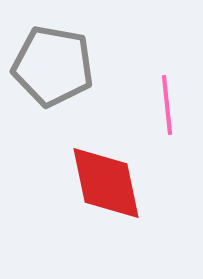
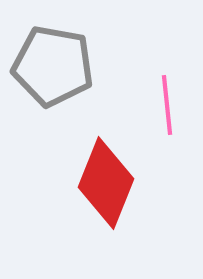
red diamond: rotated 34 degrees clockwise
